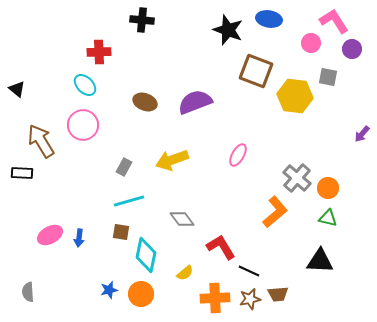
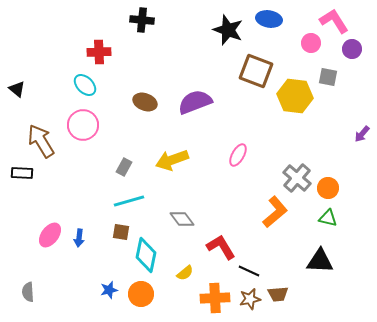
pink ellipse at (50, 235): rotated 25 degrees counterclockwise
